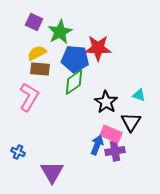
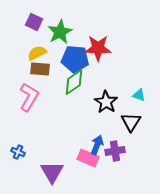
pink rectangle: moved 23 px left, 24 px down
